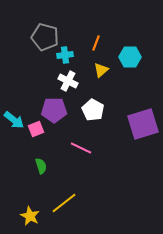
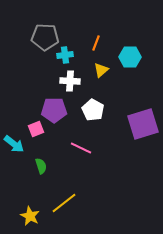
gray pentagon: rotated 12 degrees counterclockwise
white cross: moved 2 px right; rotated 24 degrees counterclockwise
cyan arrow: moved 24 px down
